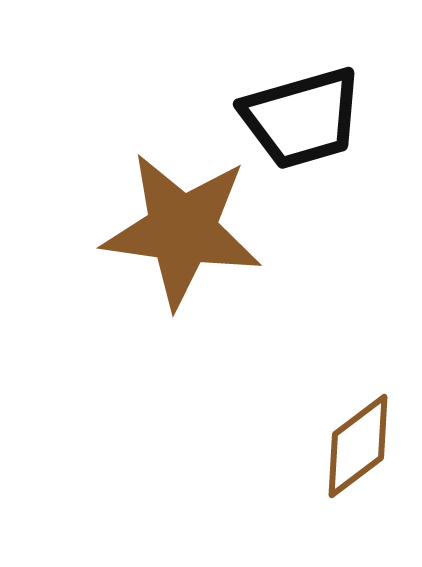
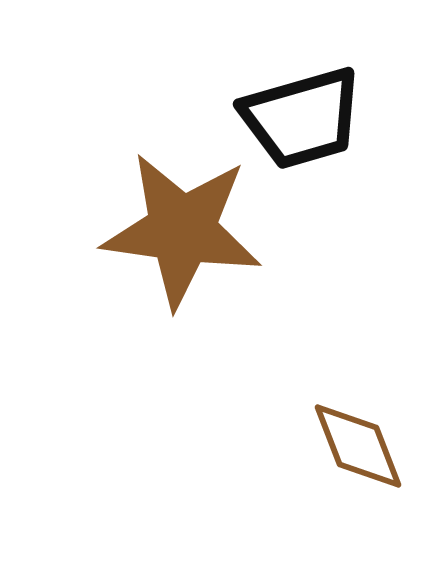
brown diamond: rotated 74 degrees counterclockwise
